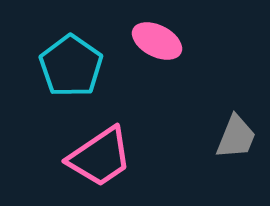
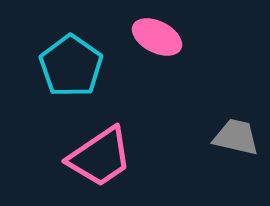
pink ellipse: moved 4 px up
gray trapezoid: rotated 99 degrees counterclockwise
